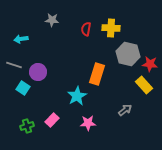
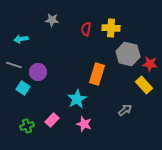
cyan star: moved 3 px down
pink star: moved 4 px left, 1 px down; rotated 21 degrees clockwise
